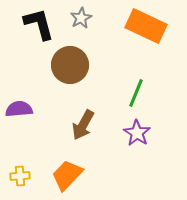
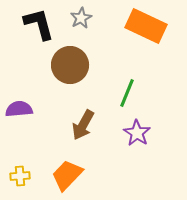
green line: moved 9 px left
